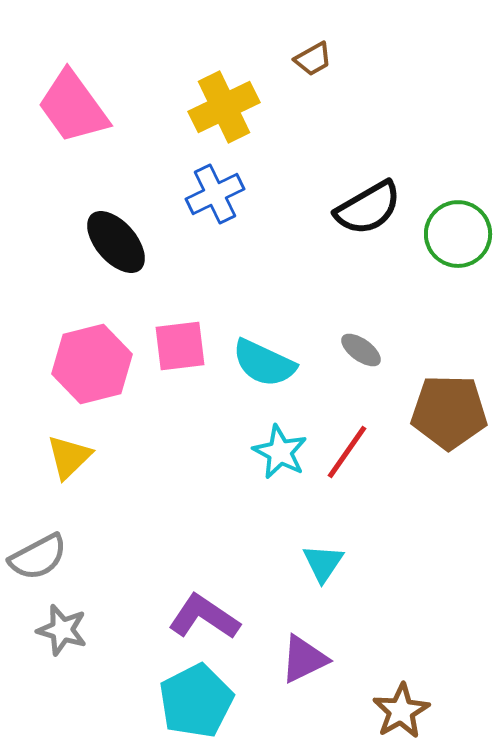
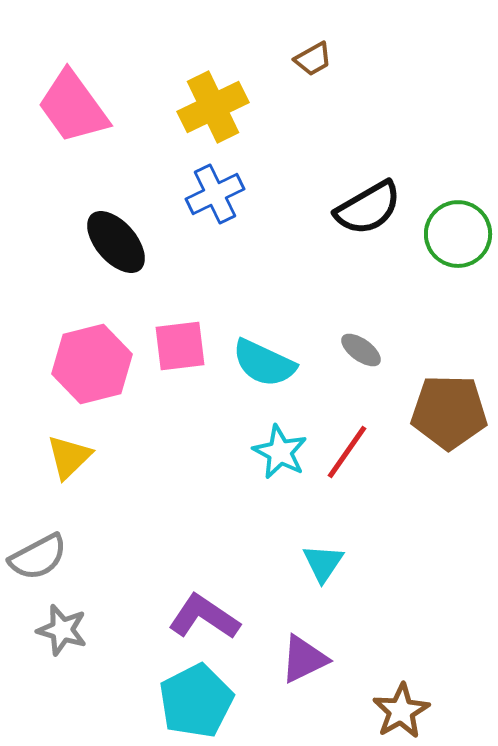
yellow cross: moved 11 px left
